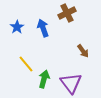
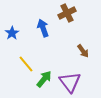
blue star: moved 5 px left, 6 px down
green arrow: rotated 24 degrees clockwise
purple triangle: moved 1 px left, 1 px up
